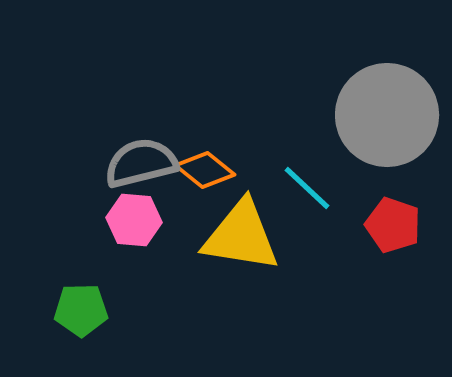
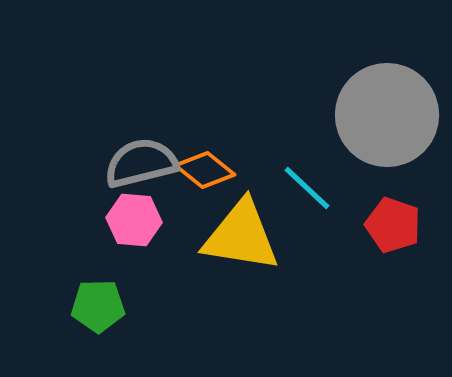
green pentagon: moved 17 px right, 4 px up
